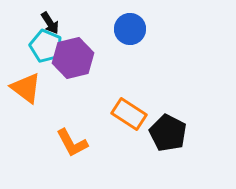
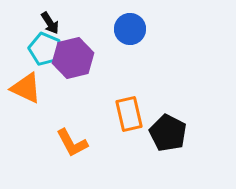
cyan pentagon: moved 1 px left, 3 px down
orange triangle: rotated 12 degrees counterclockwise
orange rectangle: rotated 44 degrees clockwise
